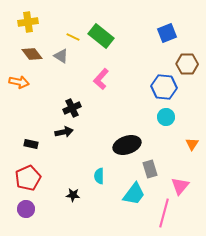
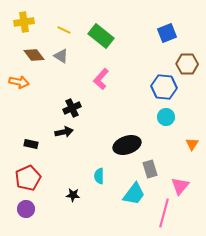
yellow cross: moved 4 px left
yellow line: moved 9 px left, 7 px up
brown diamond: moved 2 px right, 1 px down
